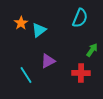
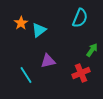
purple triangle: rotated 14 degrees clockwise
red cross: rotated 24 degrees counterclockwise
